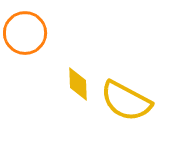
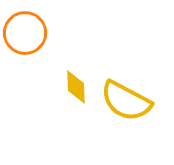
yellow diamond: moved 2 px left, 3 px down
